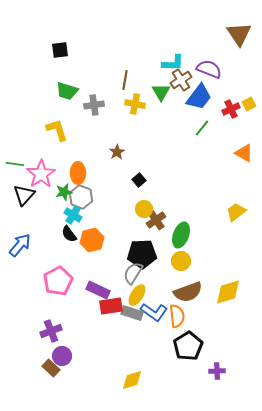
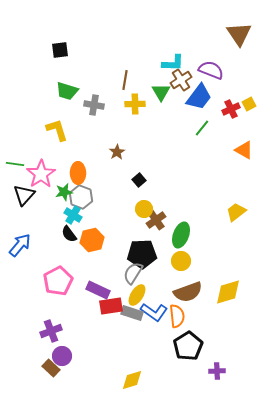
purple semicircle at (209, 69): moved 2 px right, 1 px down
yellow cross at (135, 104): rotated 12 degrees counterclockwise
gray cross at (94, 105): rotated 18 degrees clockwise
orange triangle at (244, 153): moved 3 px up
